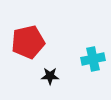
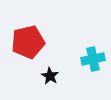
black star: rotated 30 degrees clockwise
